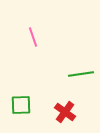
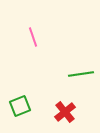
green square: moved 1 px left, 1 px down; rotated 20 degrees counterclockwise
red cross: rotated 15 degrees clockwise
